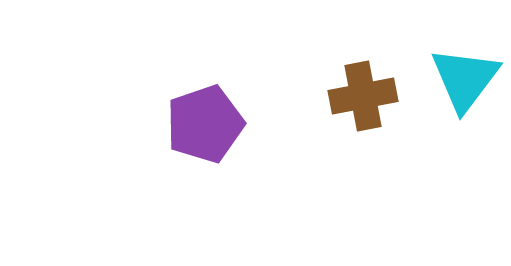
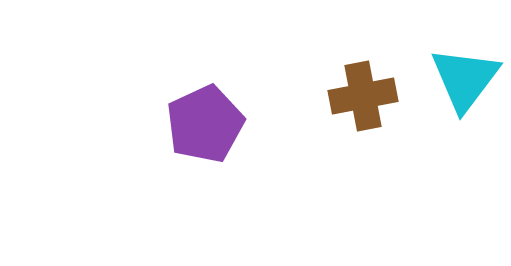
purple pentagon: rotated 6 degrees counterclockwise
